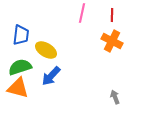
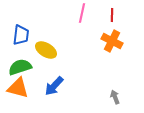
blue arrow: moved 3 px right, 10 px down
